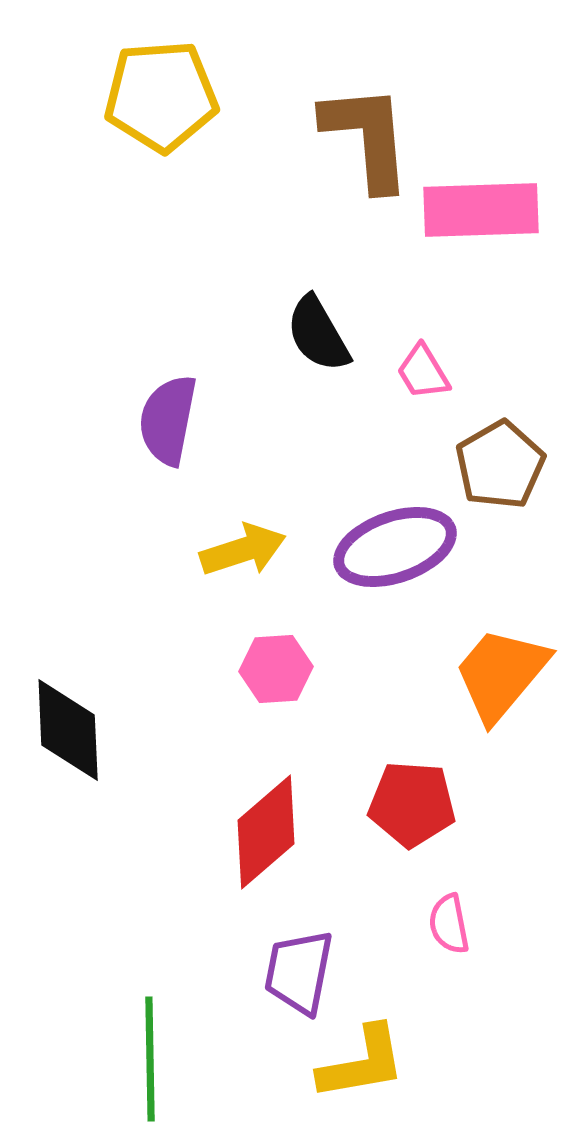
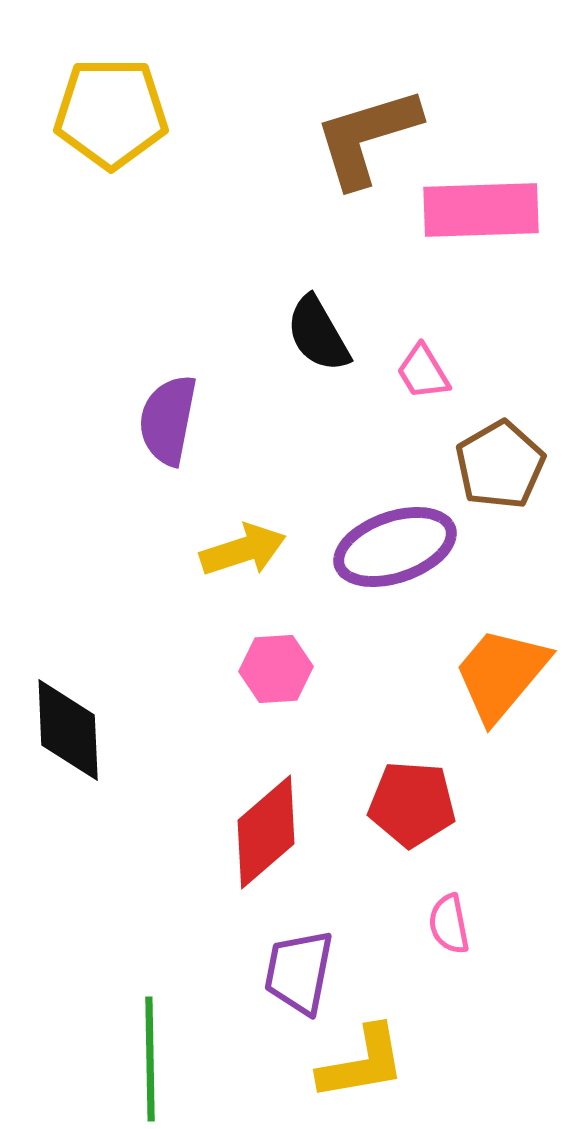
yellow pentagon: moved 50 px left, 17 px down; rotated 4 degrees clockwise
brown L-shape: rotated 102 degrees counterclockwise
